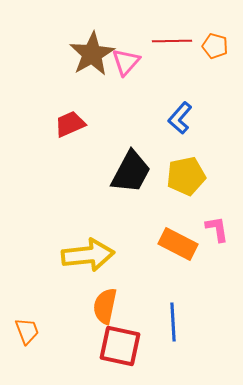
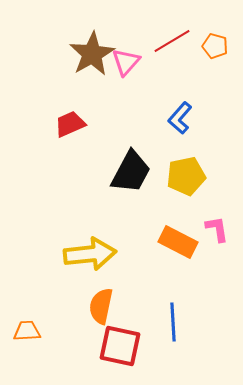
red line: rotated 30 degrees counterclockwise
orange rectangle: moved 2 px up
yellow arrow: moved 2 px right, 1 px up
orange semicircle: moved 4 px left
orange trapezoid: rotated 72 degrees counterclockwise
